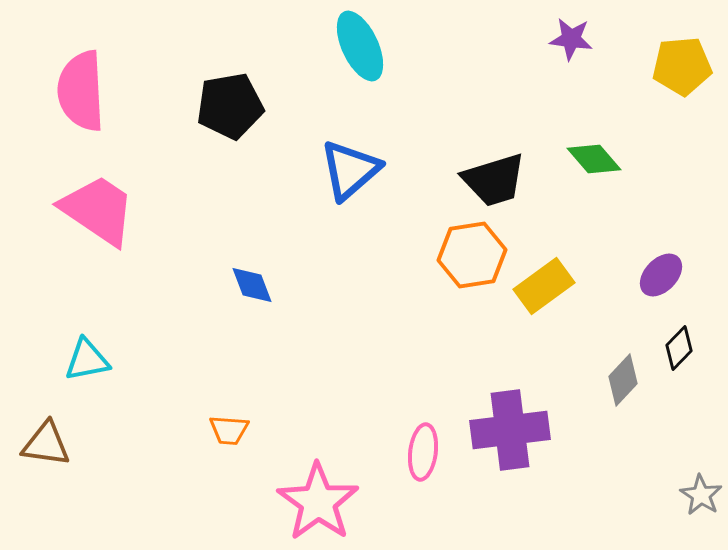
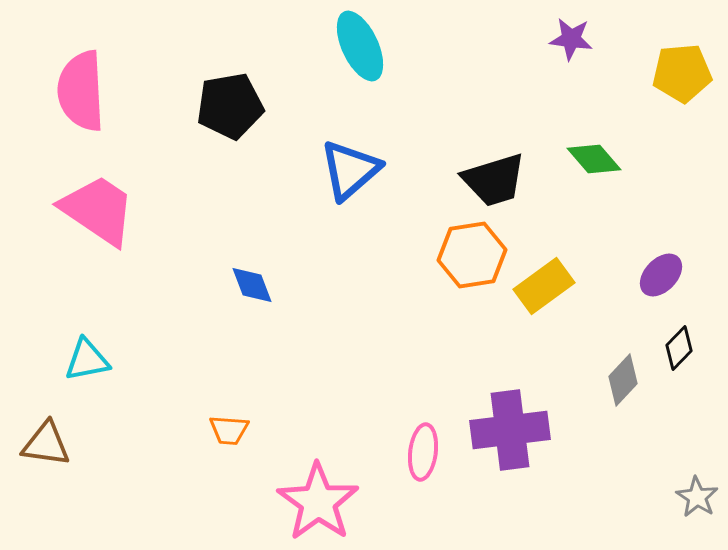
yellow pentagon: moved 7 px down
gray star: moved 4 px left, 2 px down
